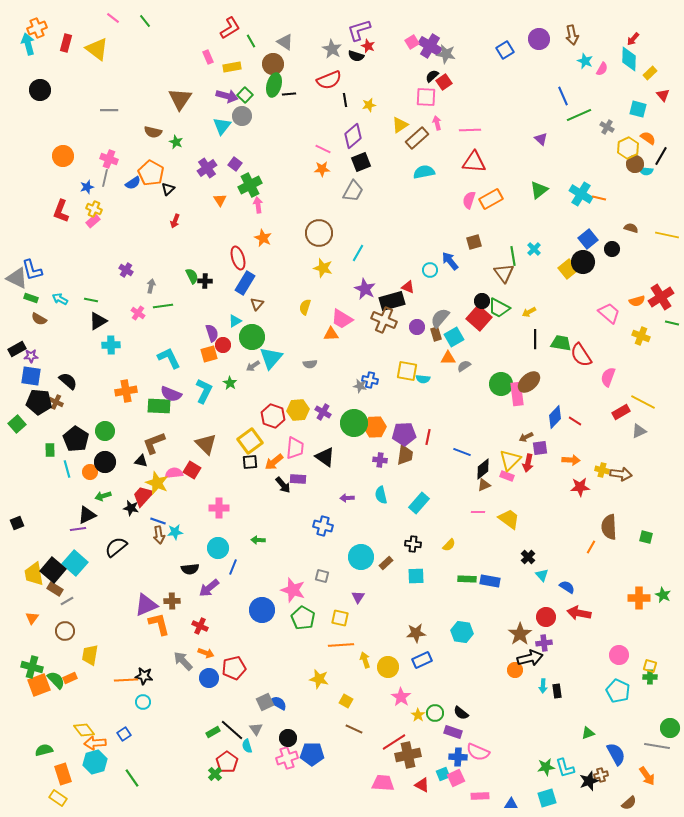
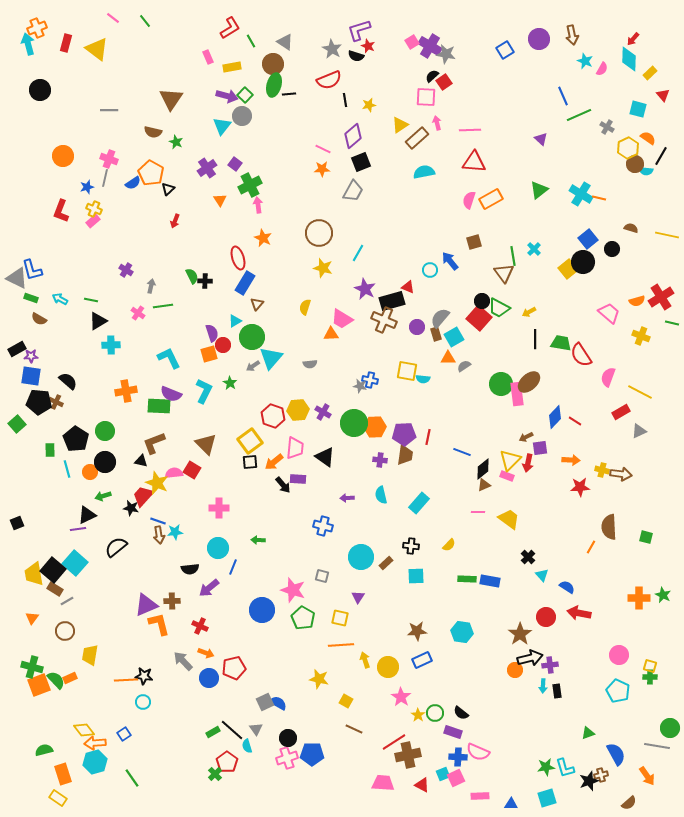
brown triangle at (180, 99): moved 9 px left
yellow line at (643, 402): moved 3 px left, 10 px up
black cross at (413, 544): moved 2 px left, 2 px down
brown star at (416, 633): moved 1 px right, 2 px up
purple cross at (544, 643): moved 6 px right, 22 px down
